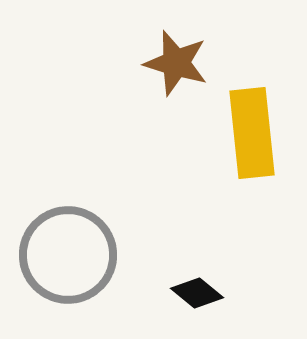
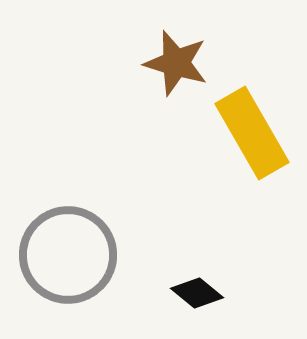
yellow rectangle: rotated 24 degrees counterclockwise
